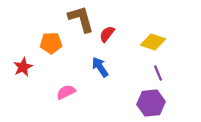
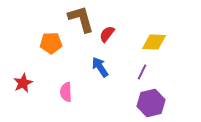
yellow diamond: moved 1 px right; rotated 15 degrees counterclockwise
red star: moved 16 px down
purple line: moved 16 px left, 1 px up; rotated 49 degrees clockwise
pink semicircle: rotated 66 degrees counterclockwise
purple hexagon: rotated 8 degrees counterclockwise
